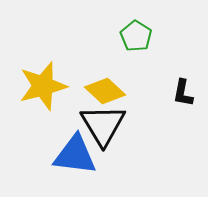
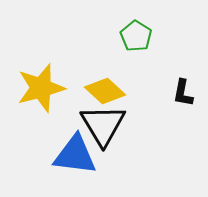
yellow star: moved 2 px left, 2 px down
